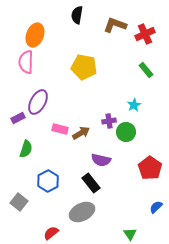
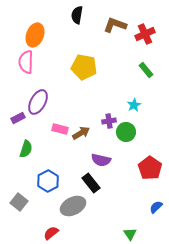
gray ellipse: moved 9 px left, 6 px up
